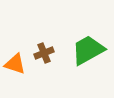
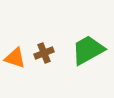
orange triangle: moved 6 px up
